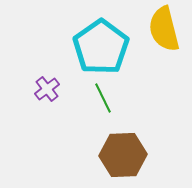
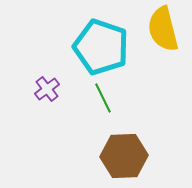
yellow semicircle: moved 1 px left
cyan pentagon: rotated 18 degrees counterclockwise
brown hexagon: moved 1 px right, 1 px down
